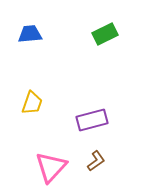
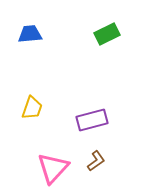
green rectangle: moved 2 px right
yellow trapezoid: moved 5 px down
pink triangle: moved 2 px right, 1 px down
